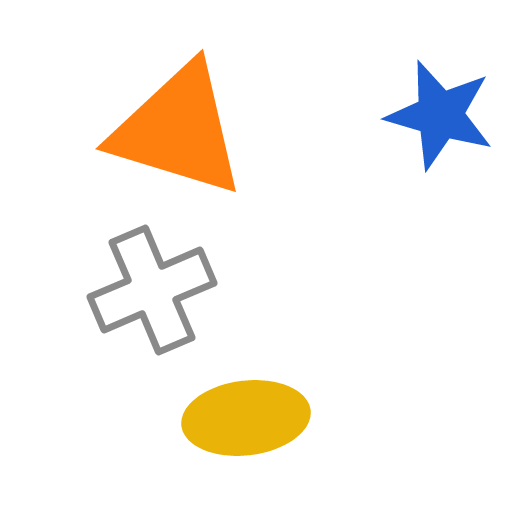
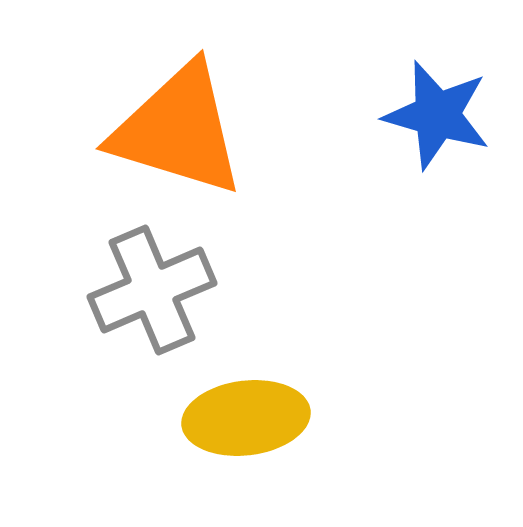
blue star: moved 3 px left
